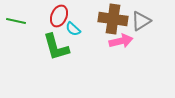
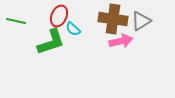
green L-shape: moved 5 px left, 5 px up; rotated 92 degrees counterclockwise
